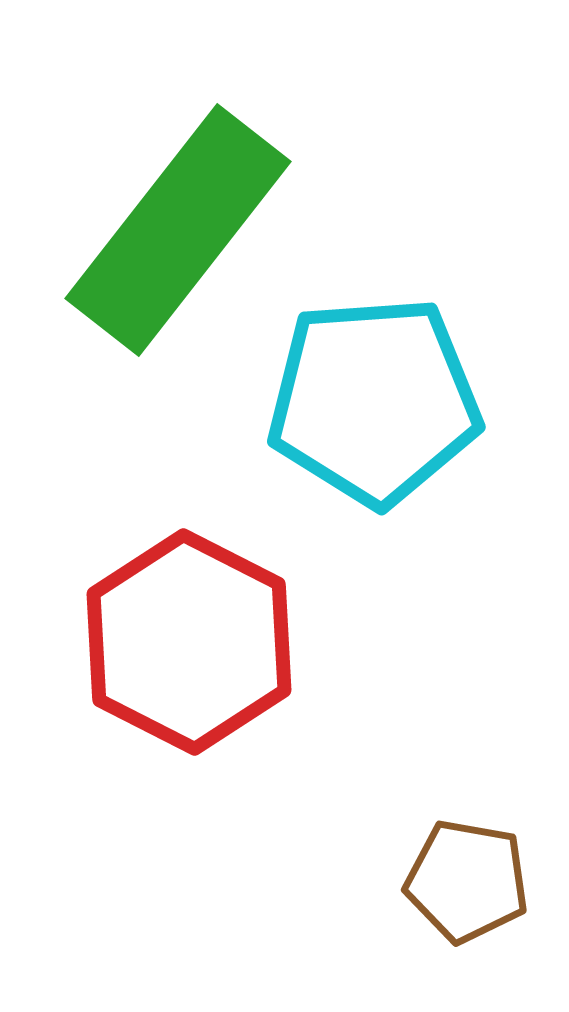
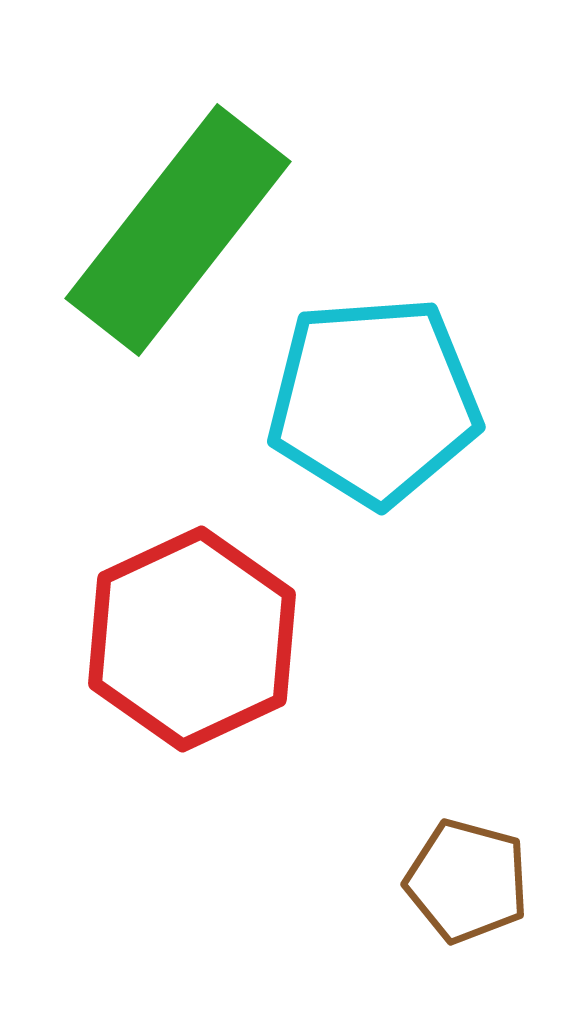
red hexagon: moved 3 px right, 3 px up; rotated 8 degrees clockwise
brown pentagon: rotated 5 degrees clockwise
